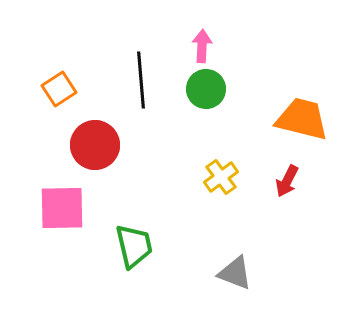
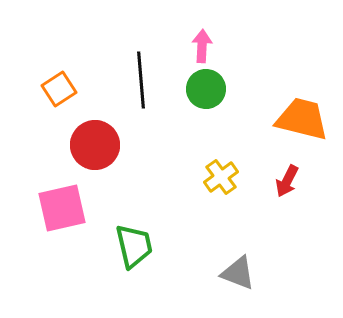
pink square: rotated 12 degrees counterclockwise
gray triangle: moved 3 px right
